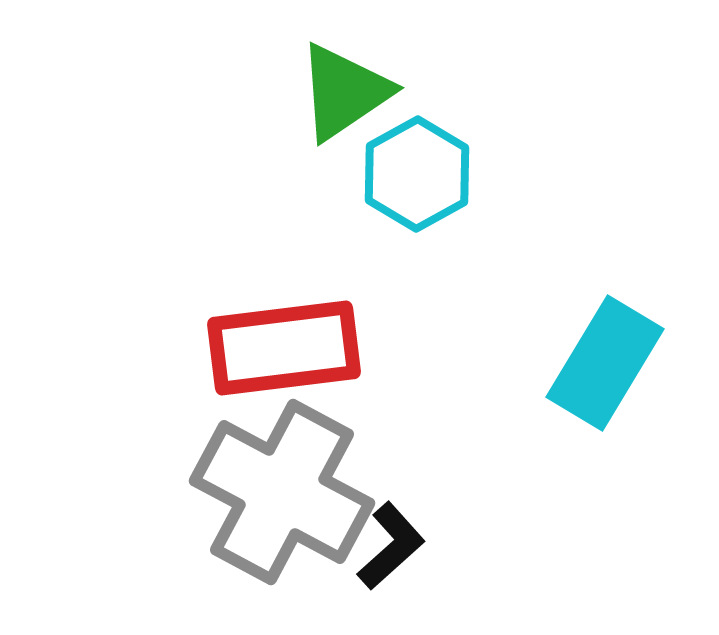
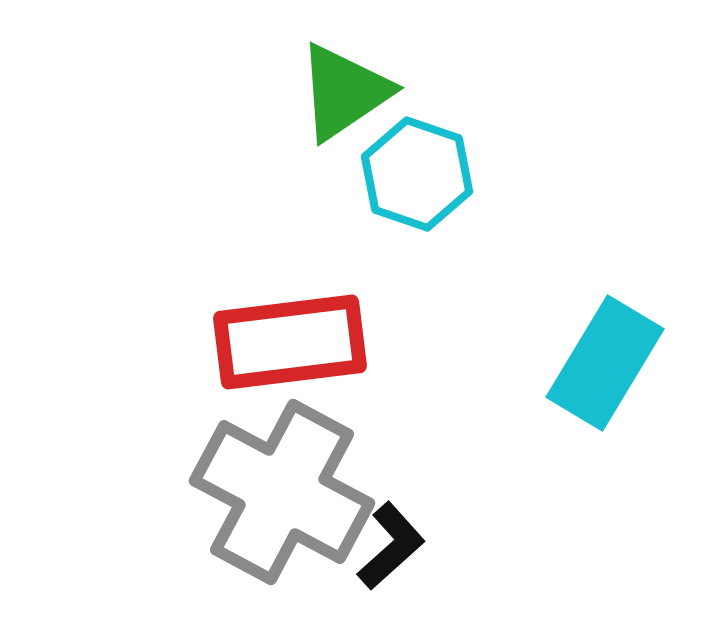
cyan hexagon: rotated 12 degrees counterclockwise
red rectangle: moved 6 px right, 6 px up
